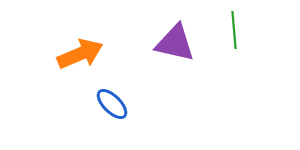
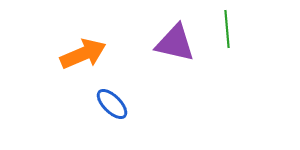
green line: moved 7 px left, 1 px up
orange arrow: moved 3 px right
